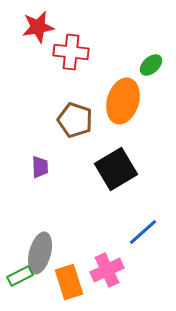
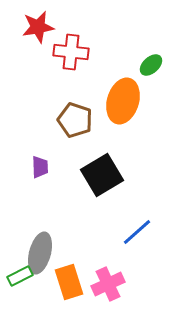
black square: moved 14 px left, 6 px down
blue line: moved 6 px left
pink cross: moved 1 px right, 14 px down
